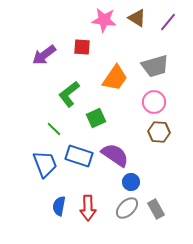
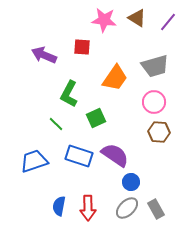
purple arrow: rotated 60 degrees clockwise
green L-shape: rotated 24 degrees counterclockwise
green line: moved 2 px right, 5 px up
blue trapezoid: moved 11 px left, 3 px up; rotated 88 degrees counterclockwise
